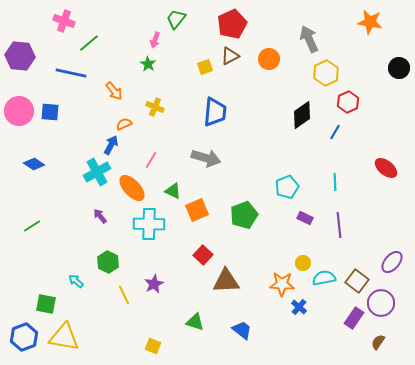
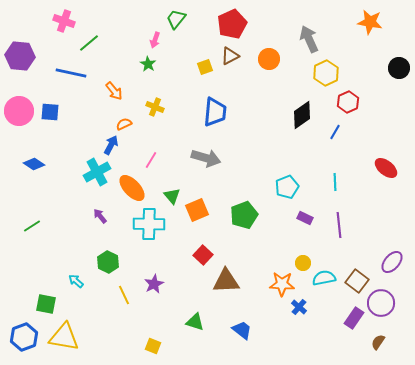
green triangle at (173, 191): moved 1 px left, 5 px down; rotated 24 degrees clockwise
